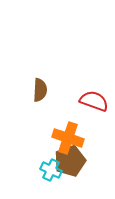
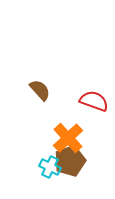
brown semicircle: rotated 45 degrees counterclockwise
orange cross: rotated 28 degrees clockwise
cyan cross: moved 1 px left, 3 px up
